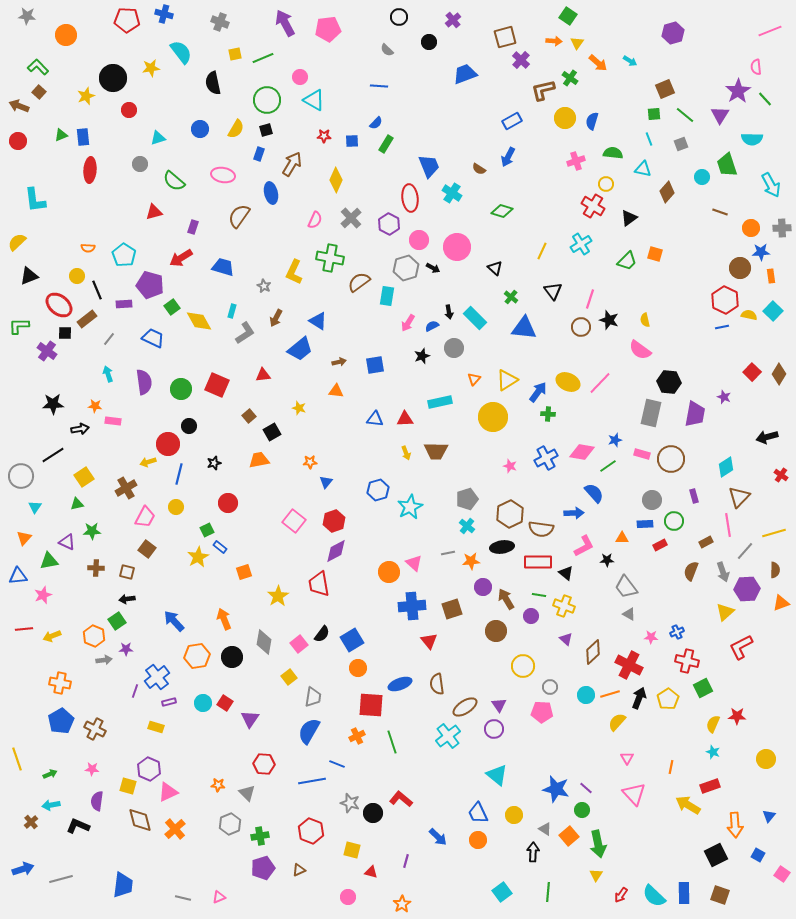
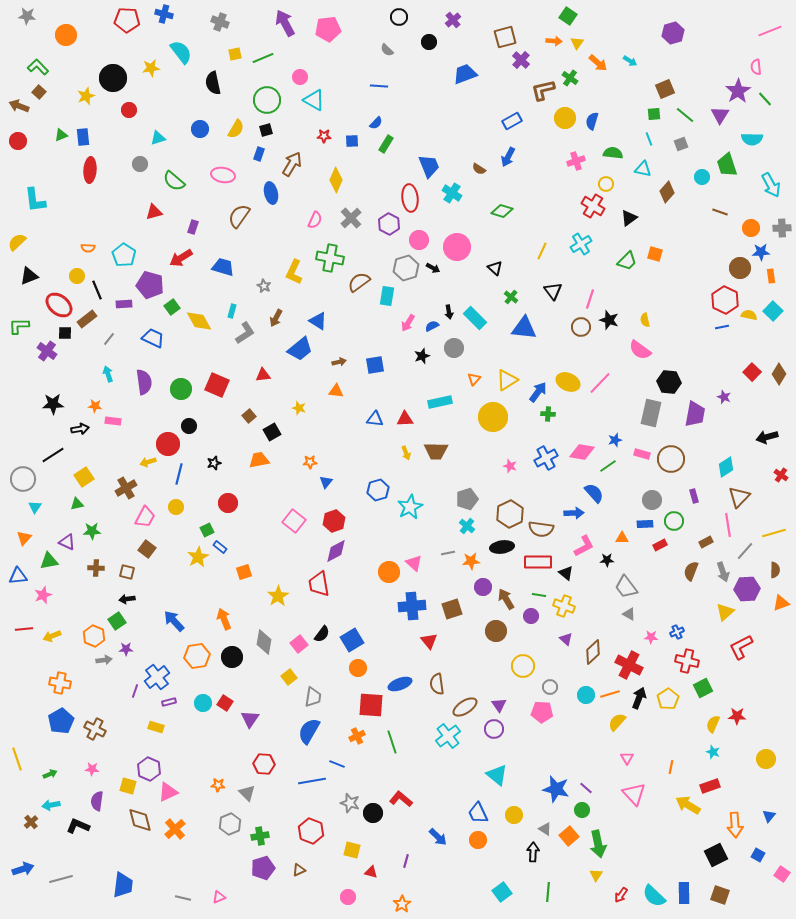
gray circle at (21, 476): moved 2 px right, 3 px down
